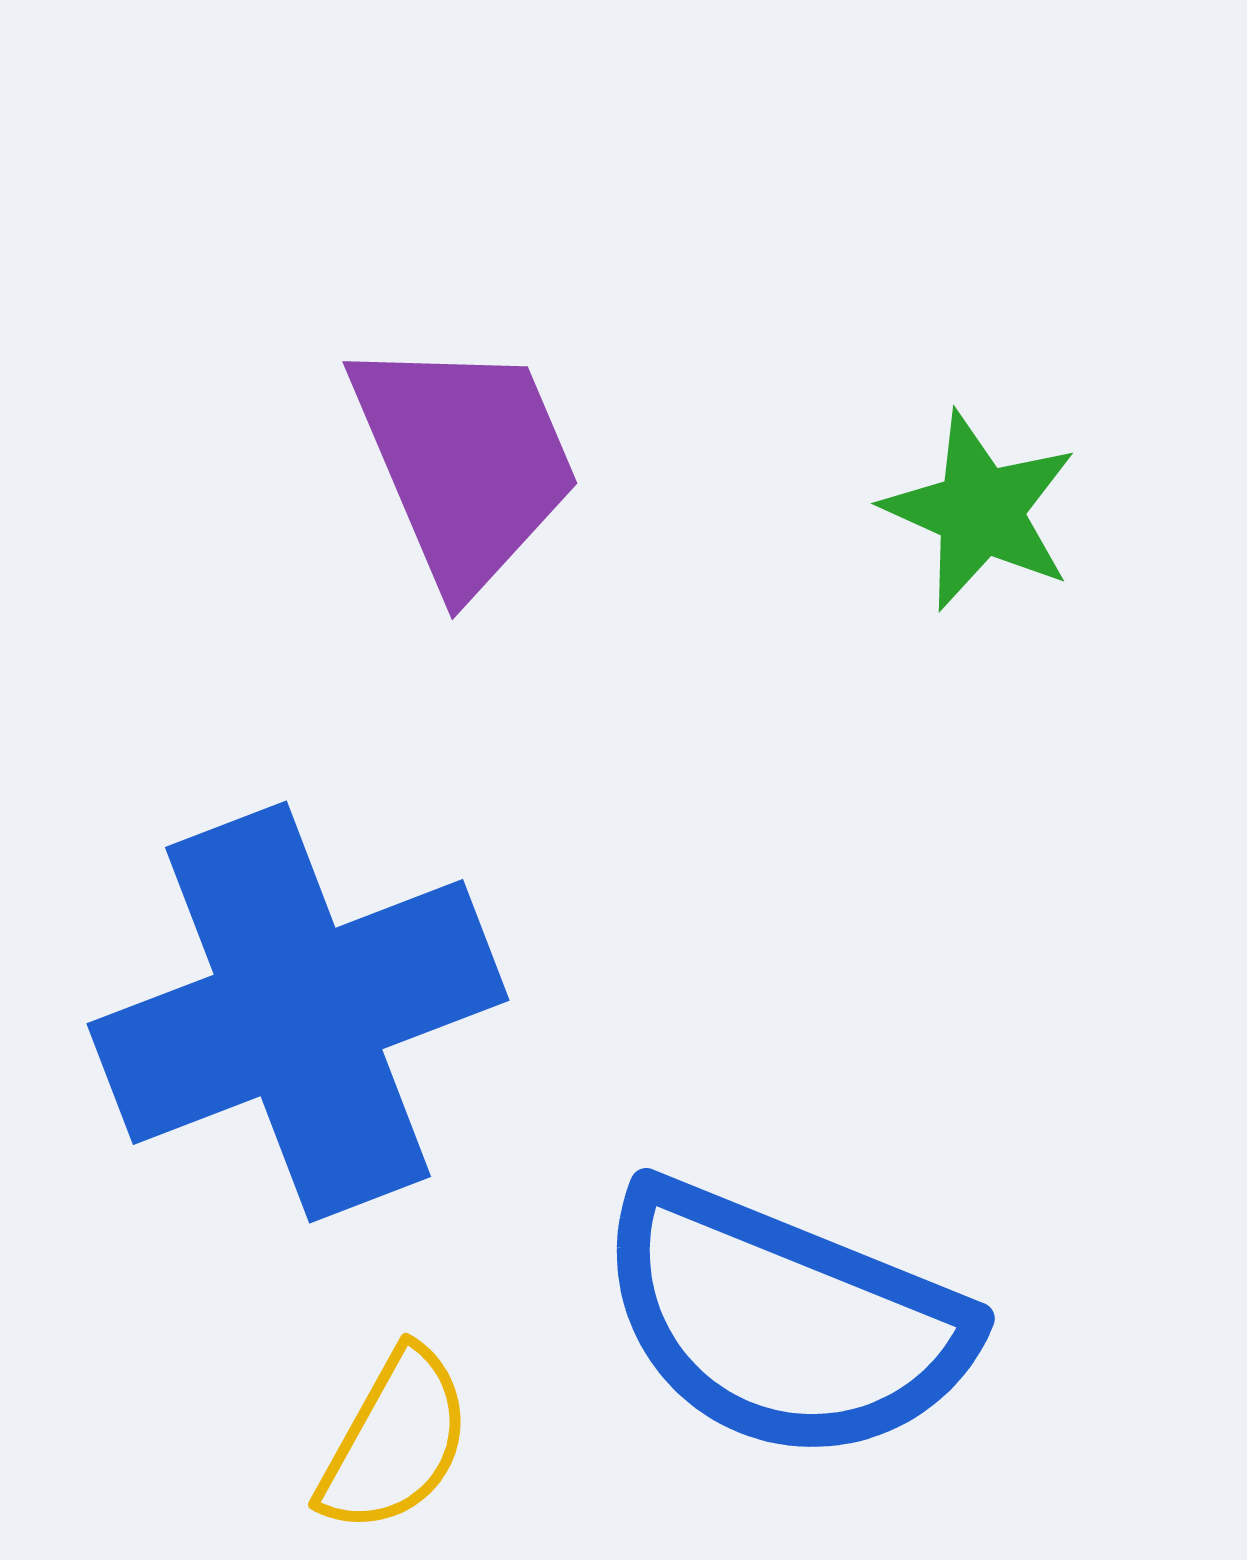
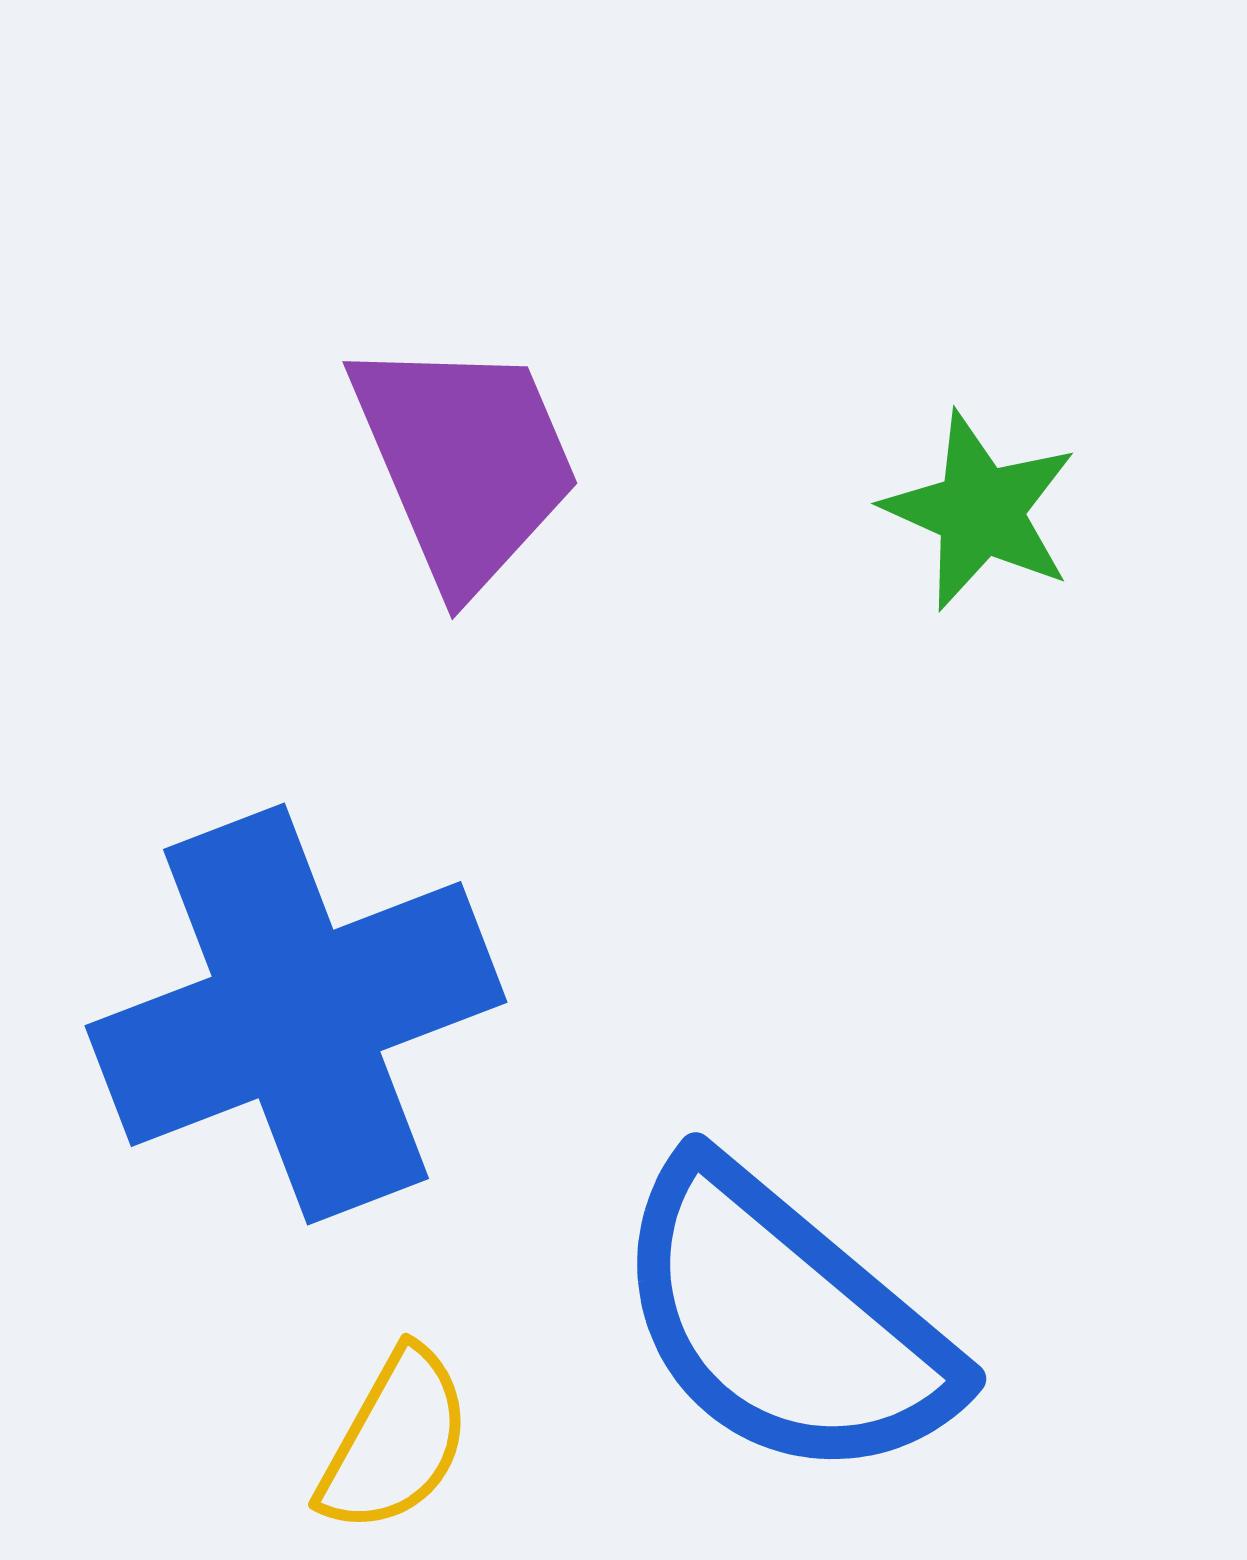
blue cross: moved 2 px left, 2 px down
blue semicircle: rotated 18 degrees clockwise
